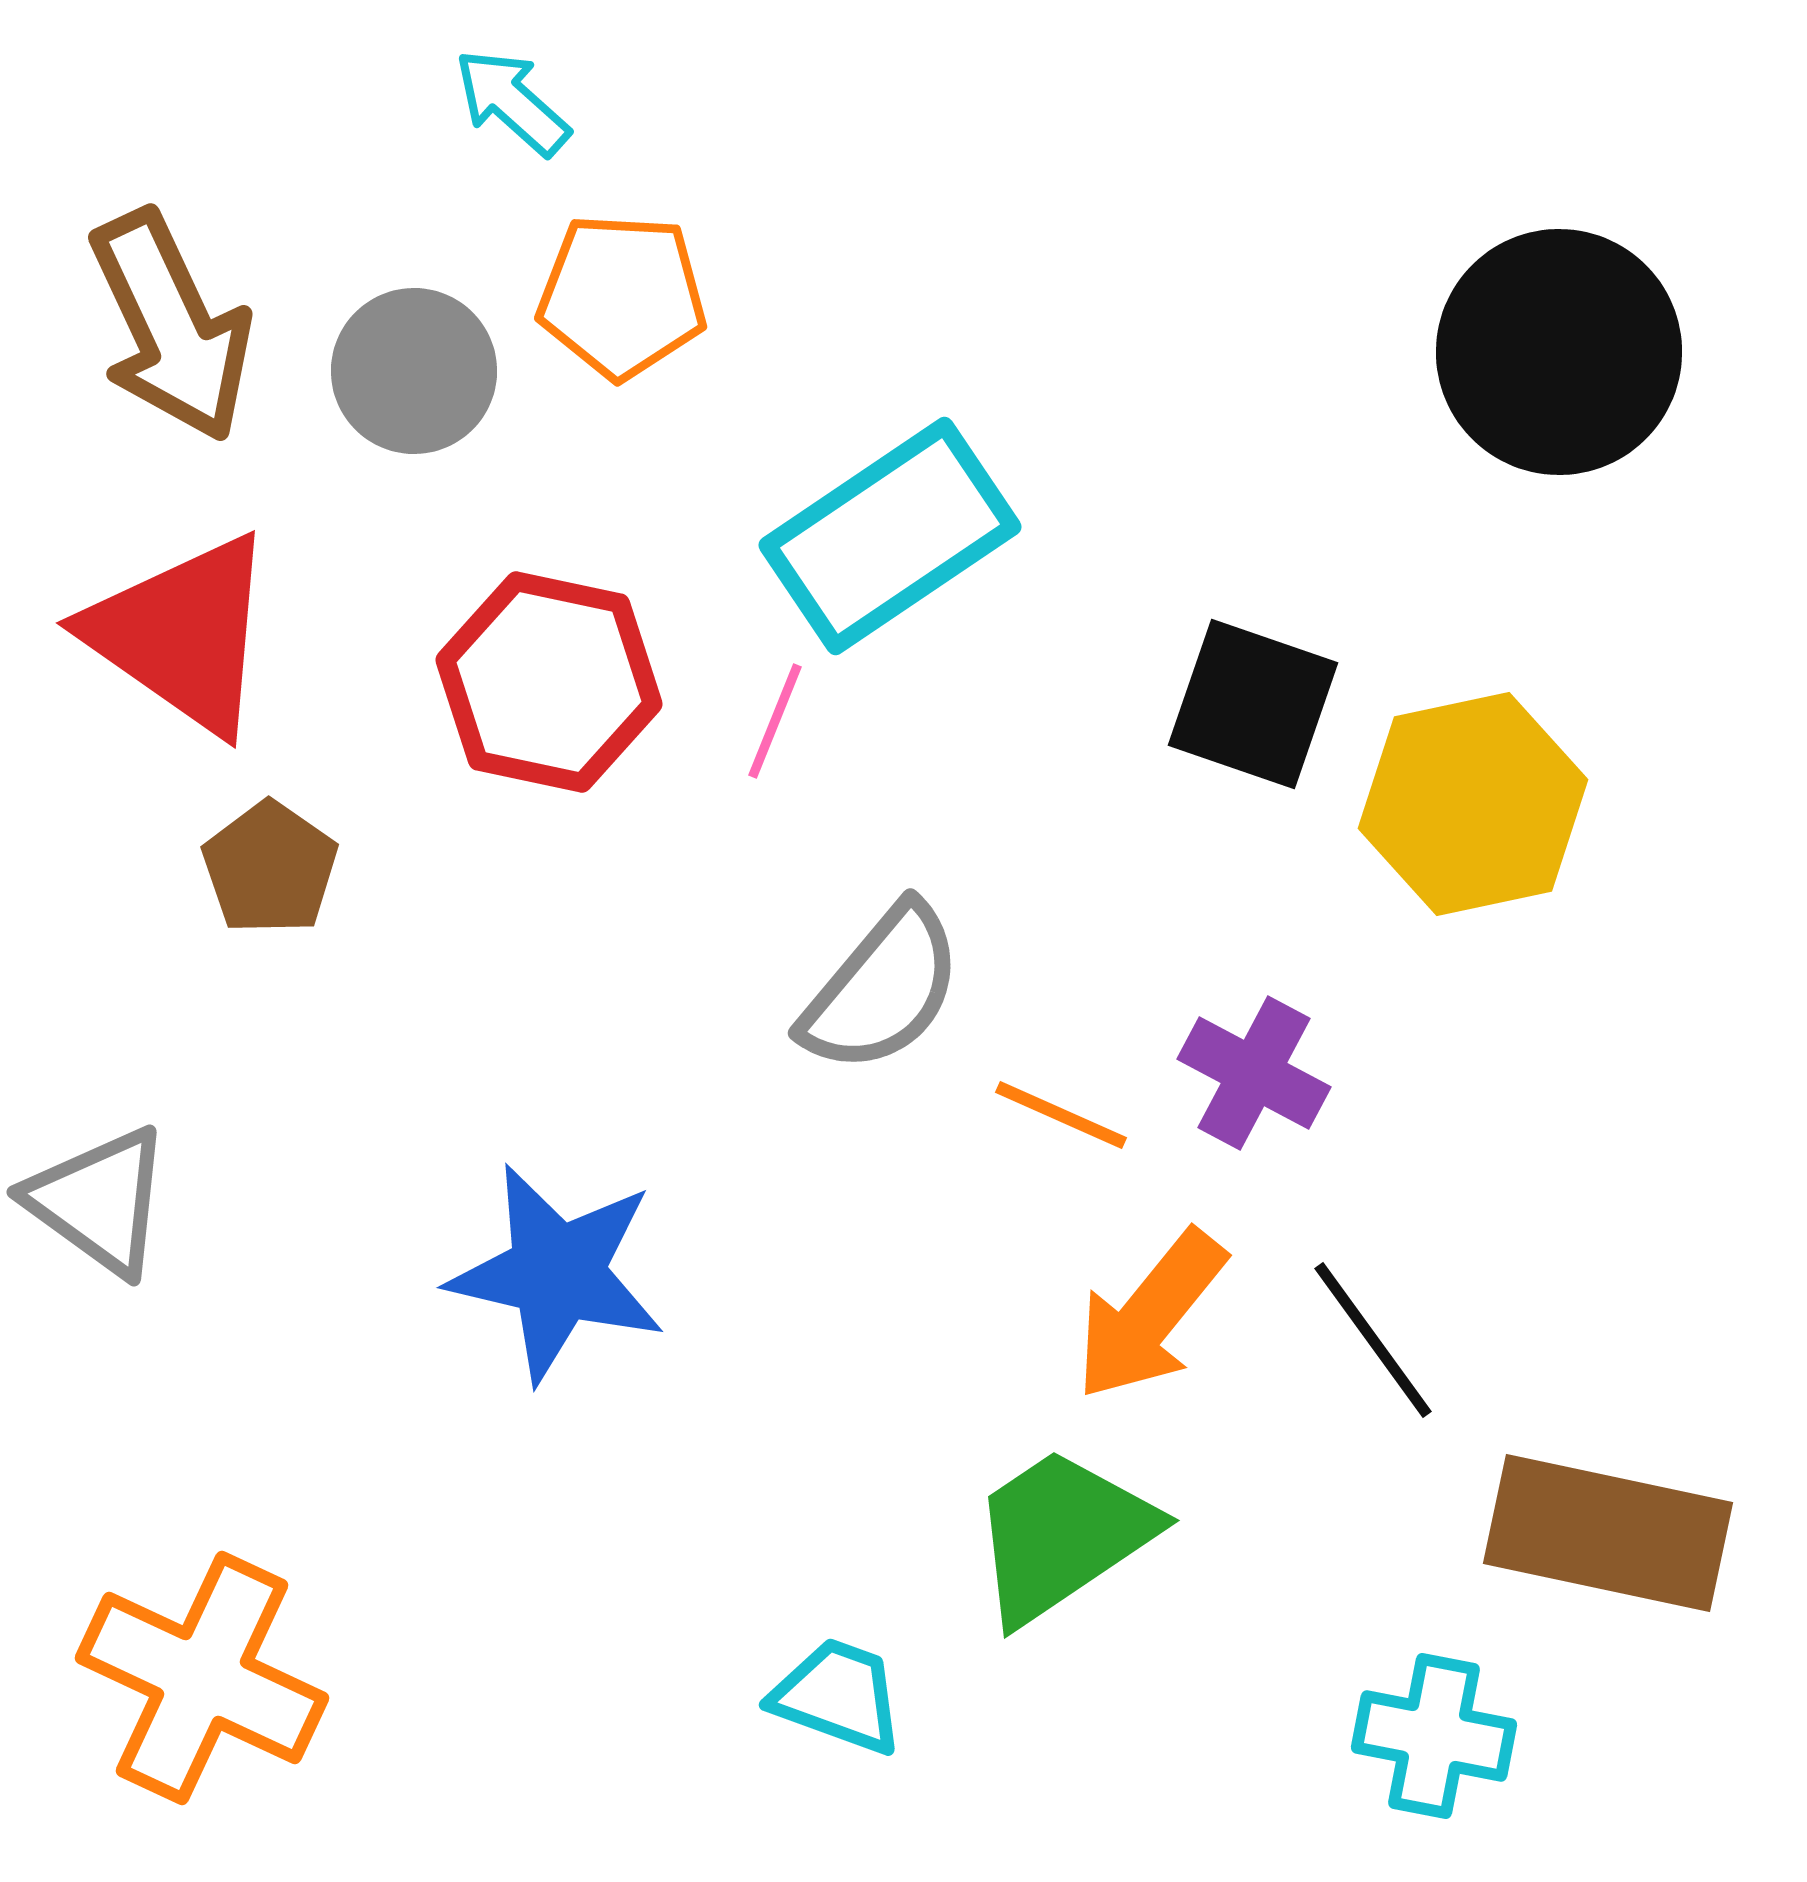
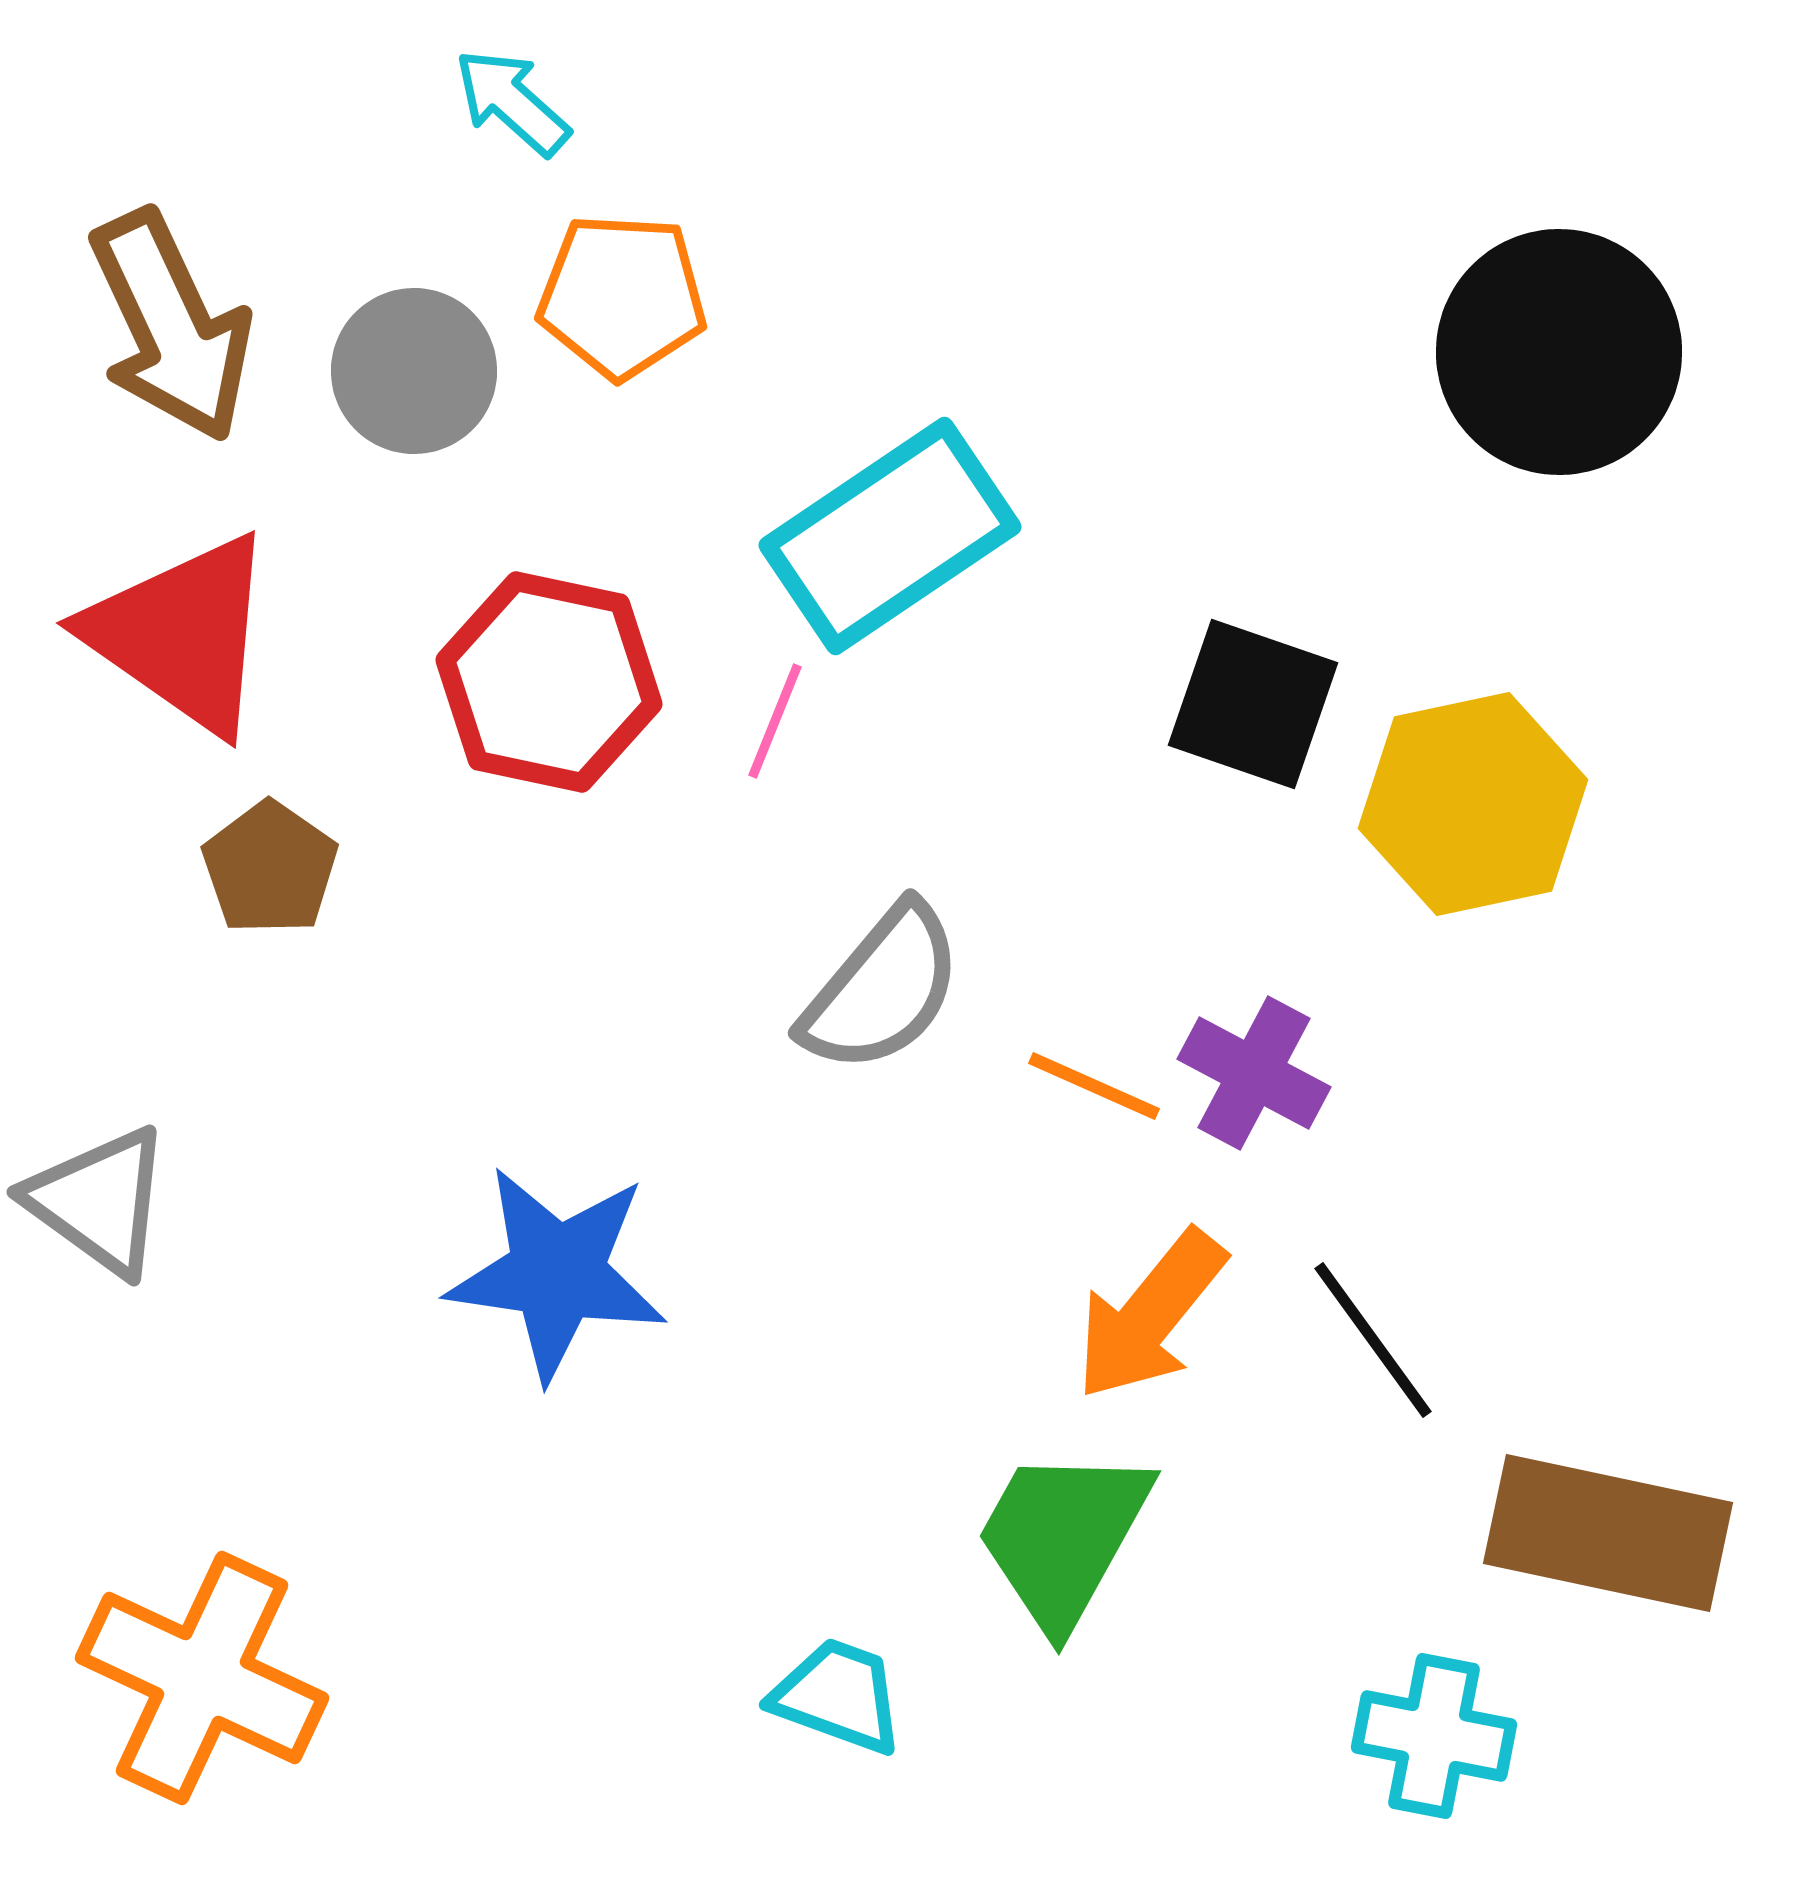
orange line: moved 33 px right, 29 px up
blue star: rotated 5 degrees counterclockwise
green trapezoid: moved 1 px right, 2 px down; rotated 27 degrees counterclockwise
